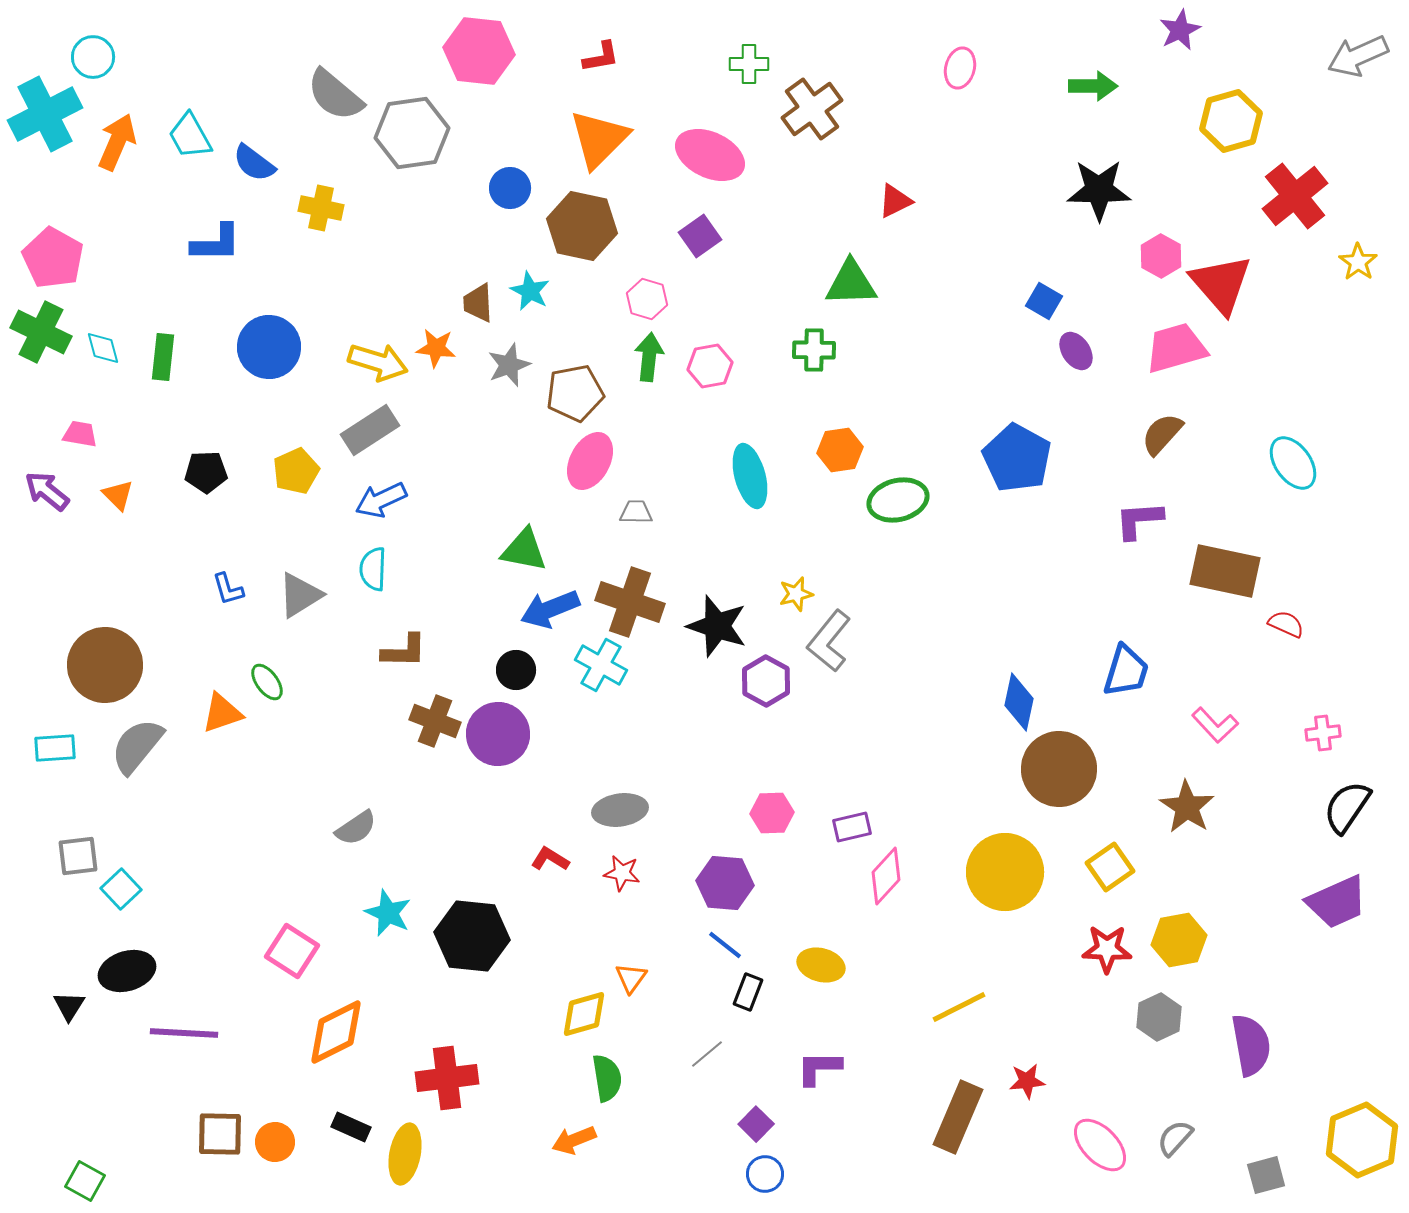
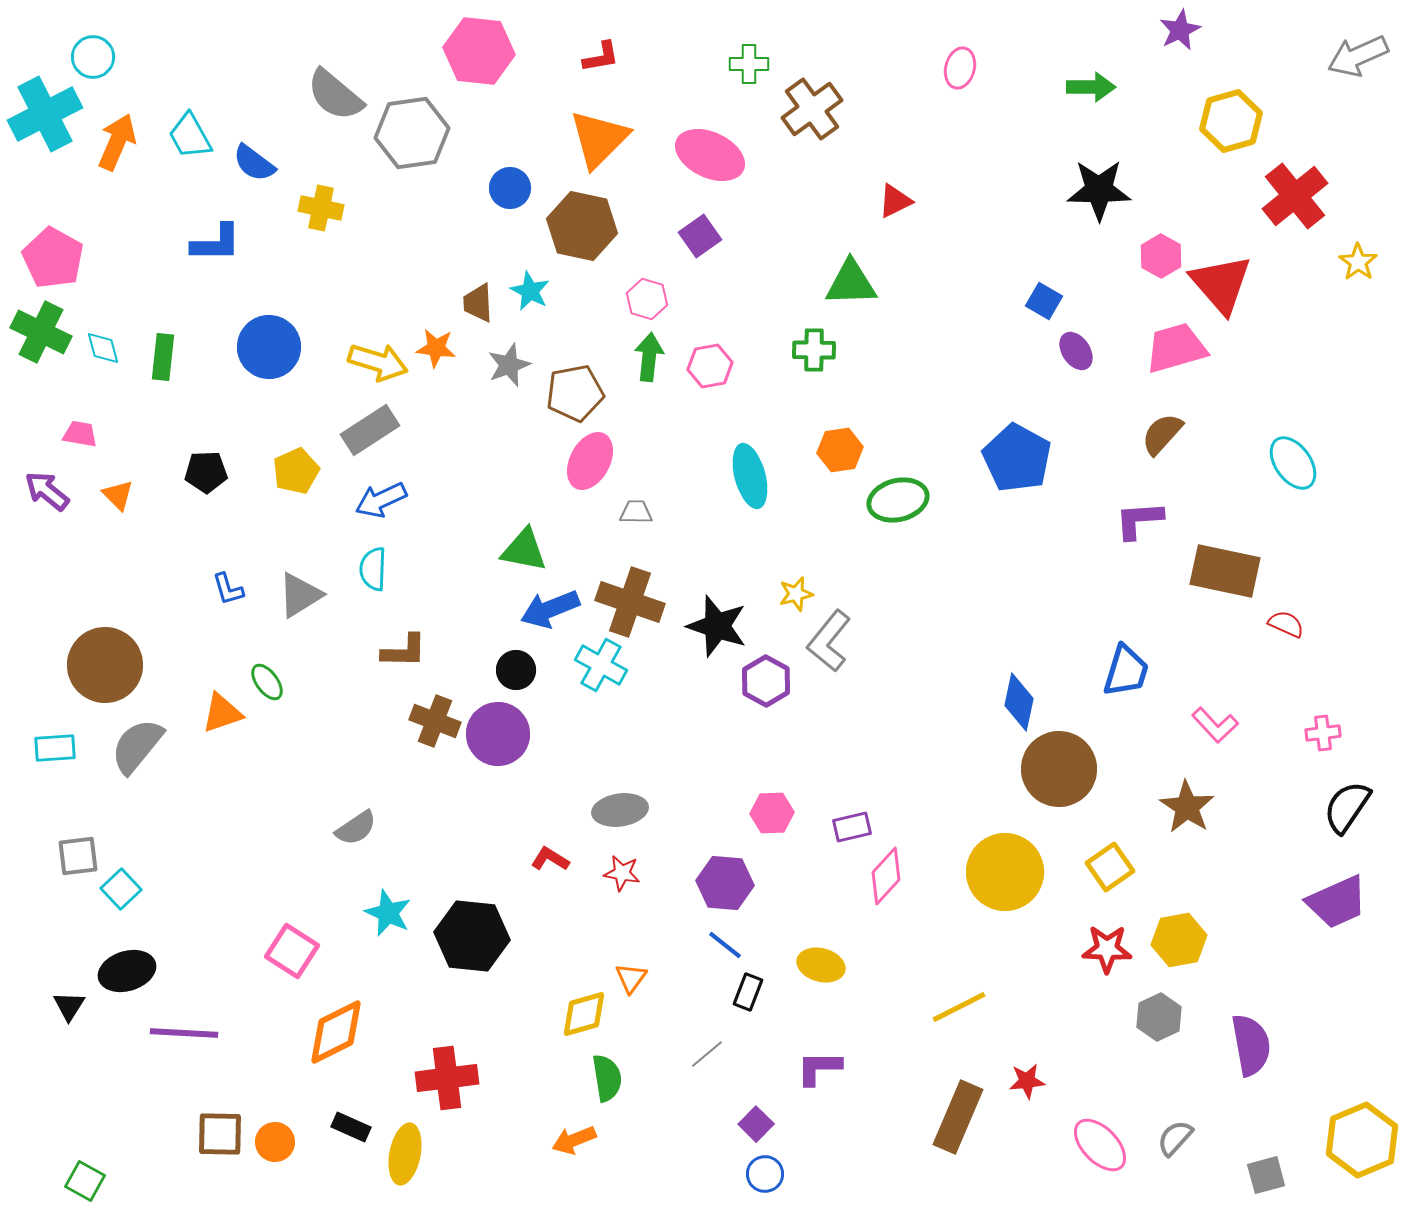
green arrow at (1093, 86): moved 2 px left, 1 px down
